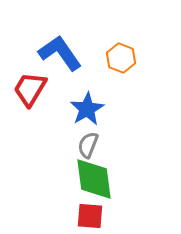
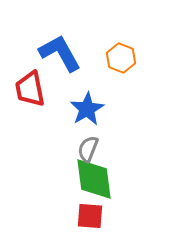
blue L-shape: rotated 6 degrees clockwise
red trapezoid: rotated 42 degrees counterclockwise
gray semicircle: moved 4 px down
